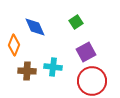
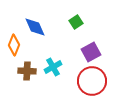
purple square: moved 5 px right
cyan cross: rotated 36 degrees counterclockwise
